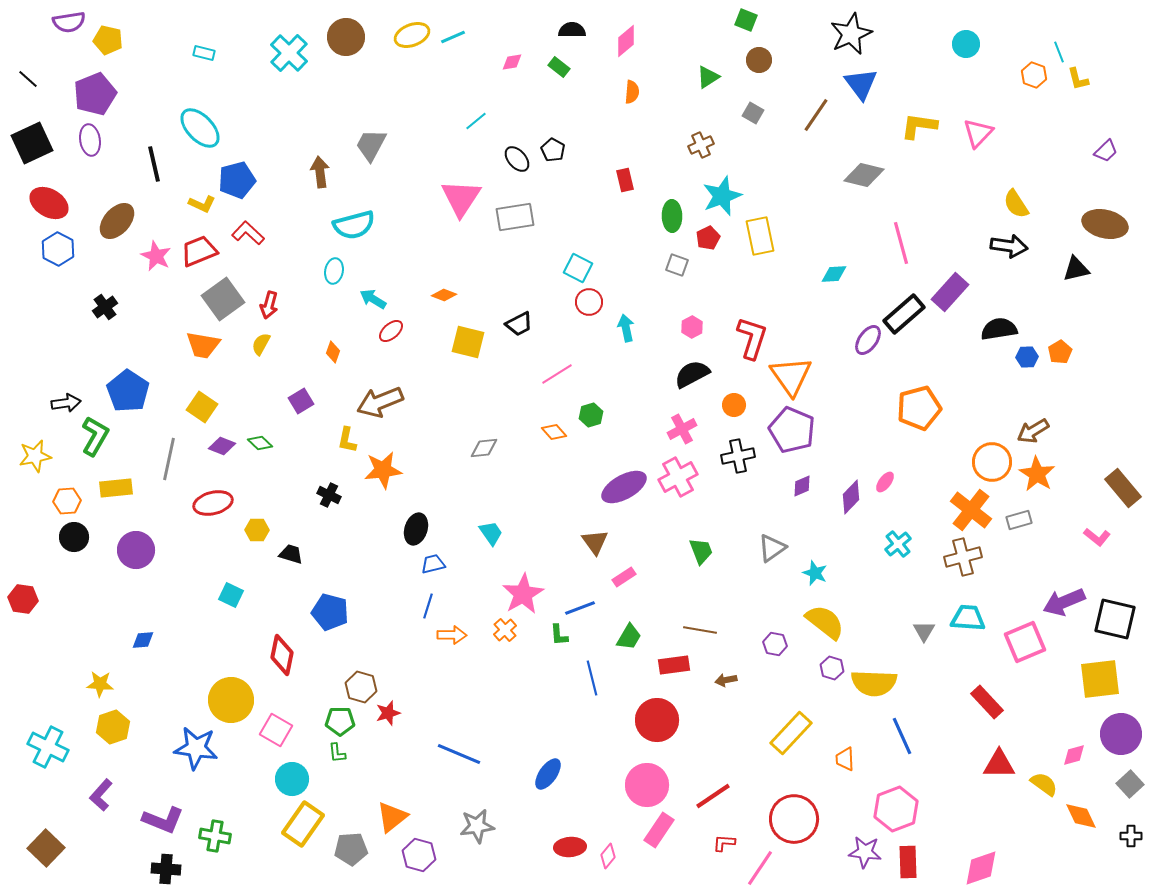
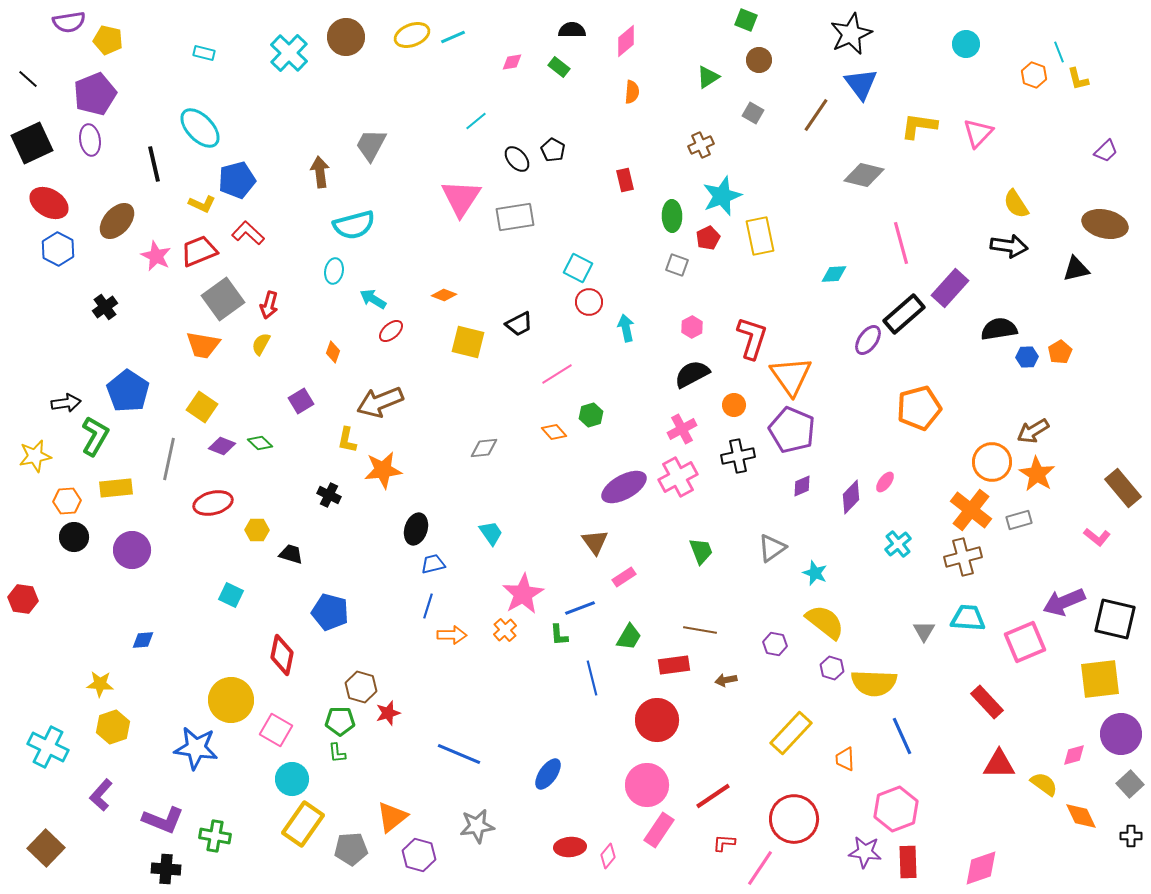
purple rectangle at (950, 292): moved 4 px up
purple circle at (136, 550): moved 4 px left
